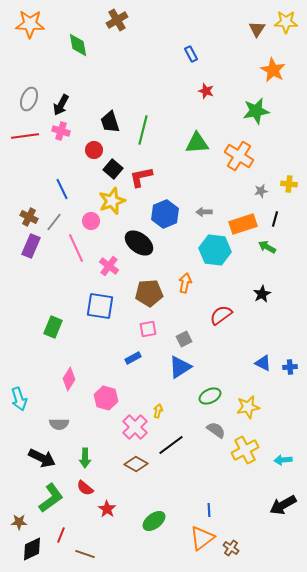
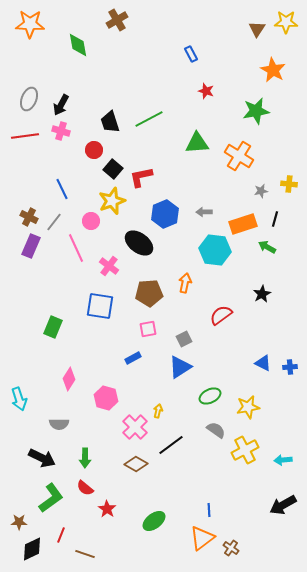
green line at (143, 130): moved 6 px right, 11 px up; rotated 48 degrees clockwise
